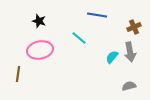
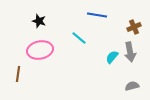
gray semicircle: moved 3 px right
